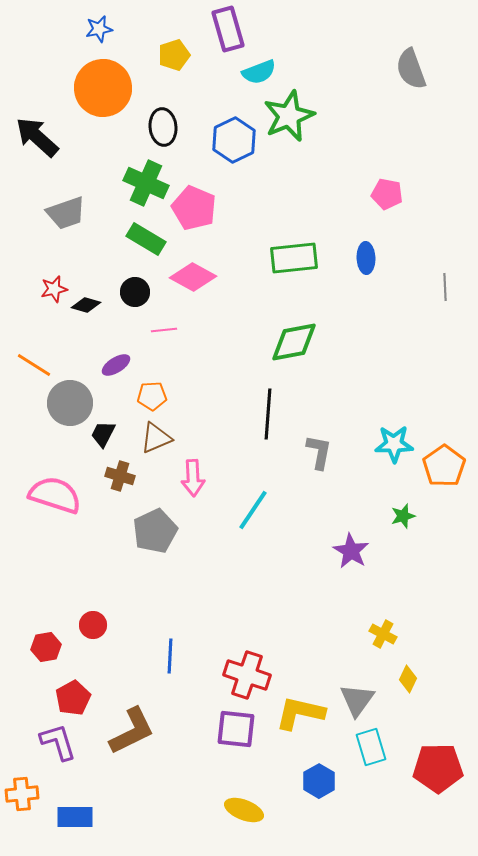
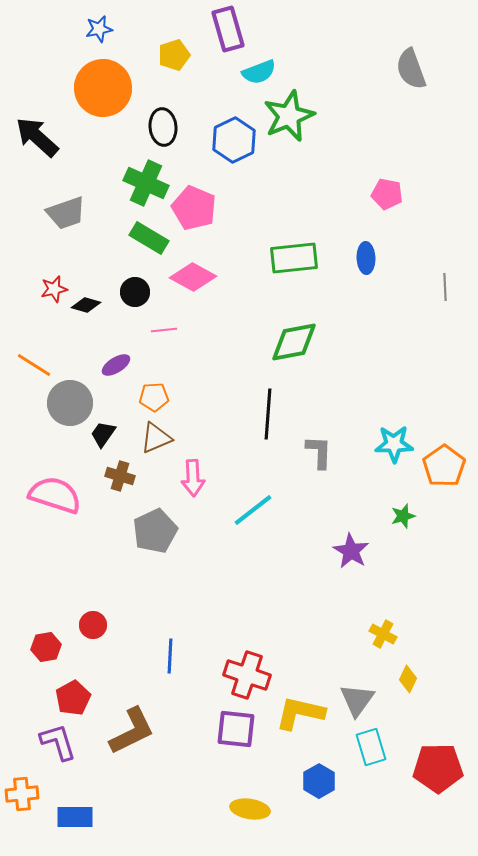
green rectangle at (146, 239): moved 3 px right, 1 px up
orange pentagon at (152, 396): moved 2 px right, 1 px down
black trapezoid at (103, 434): rotated 8 degrees clockwise
gray L-shape at (319, 452): rotated 9 degrees counterclockwise
cyan line at (253, 510): rotated 18 degrees clockwise
yellow ellipse at (244, 810): moved 6 px right, 1 px up; rotated 12 degrees counterclockwise
